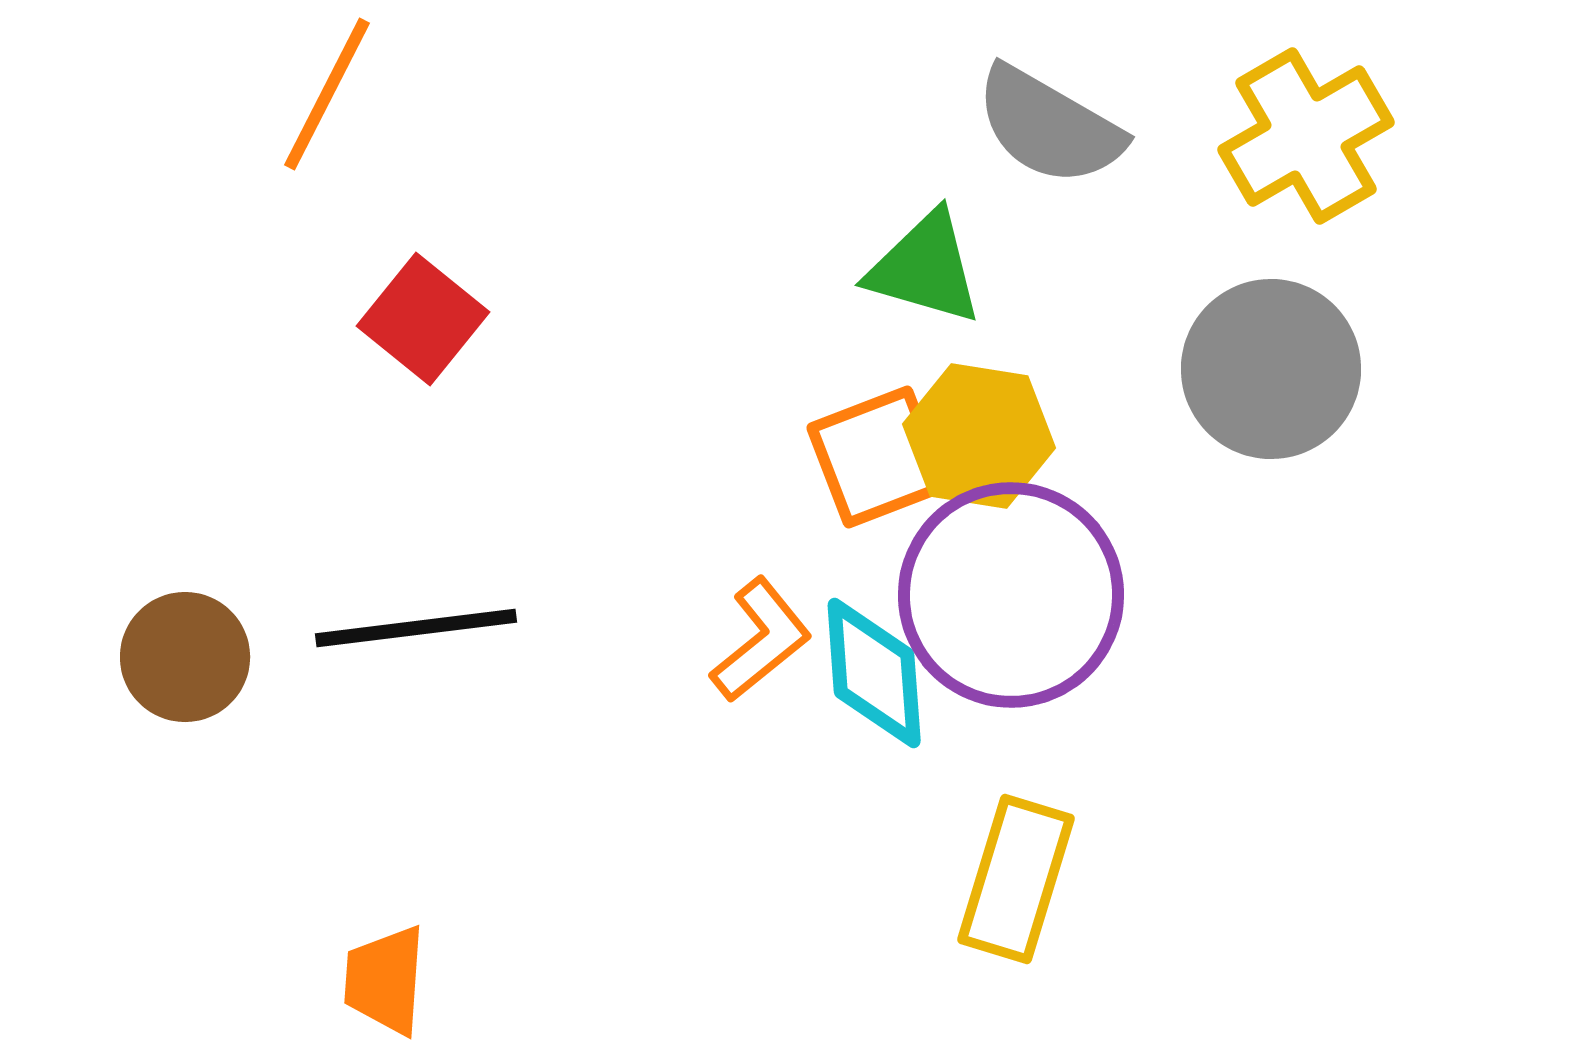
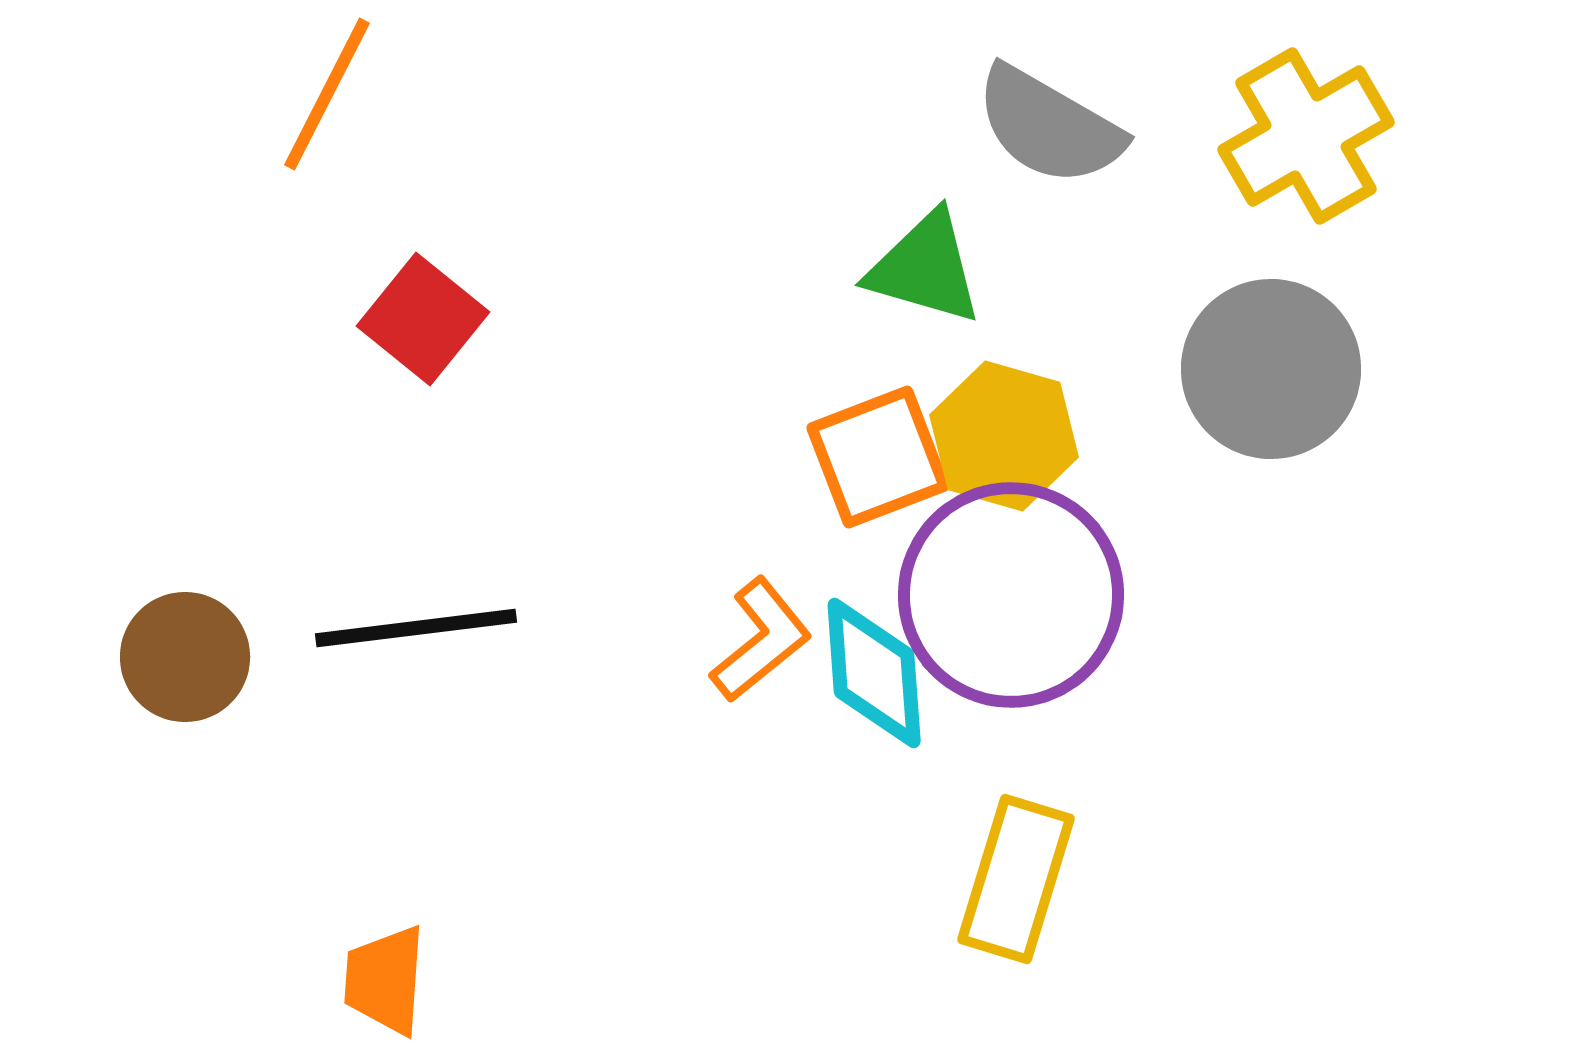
yellow hexagon: moved 25 px right; rotated 7 degrees clockwise
